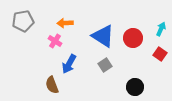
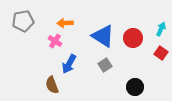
red square: moved 1 px right, 1 px up
